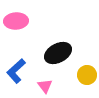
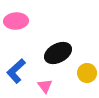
yellow circle: moved 2 px up
